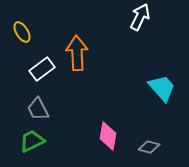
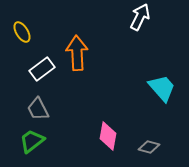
green trapezoid: rotated 12 degrees counterclockwise
